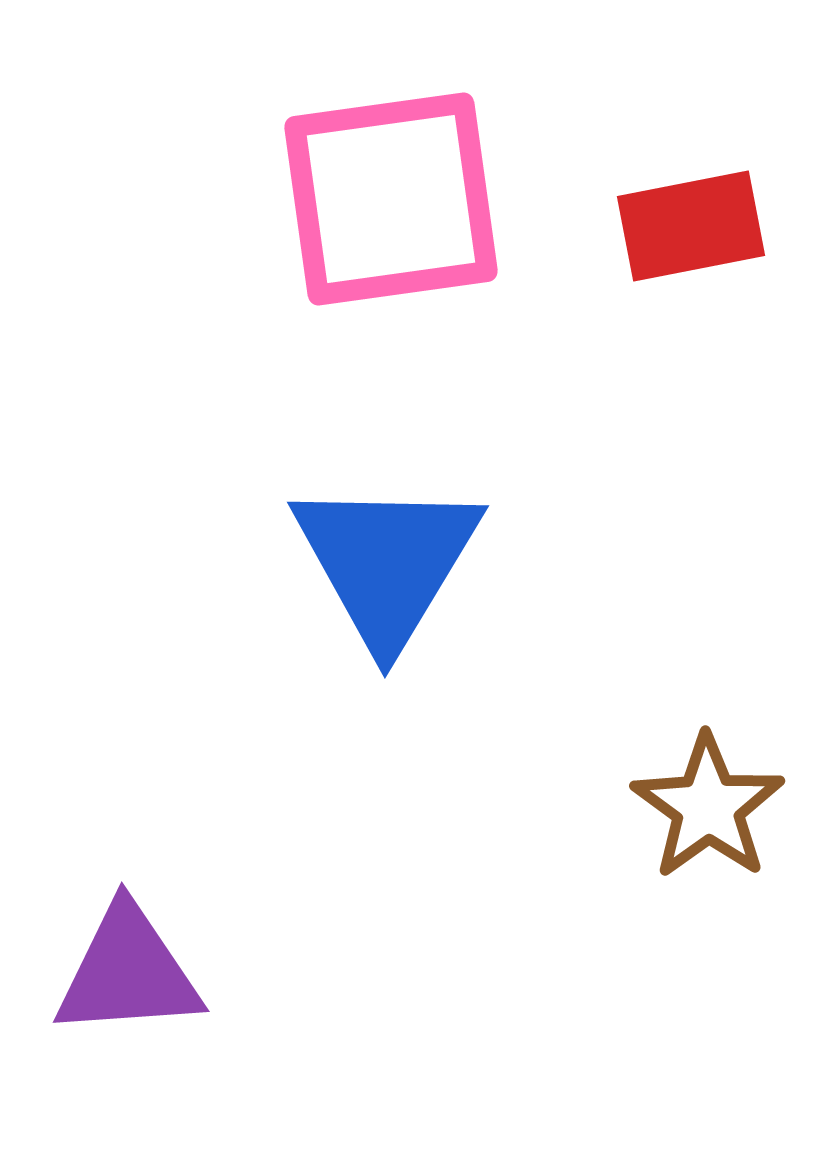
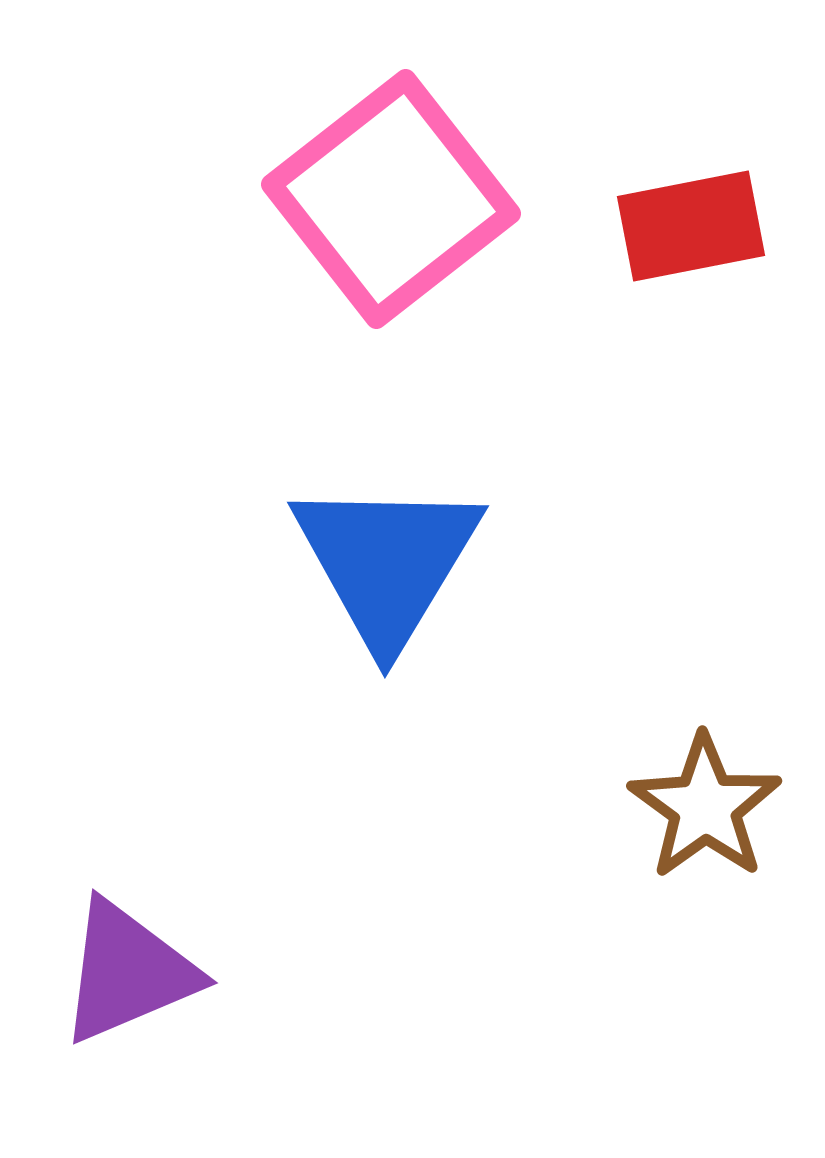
pink square: rotated 30 degrees counterclockwise
brown star: moved 3 px left
purple triangle: rotated 19 degrees counterclockwise
